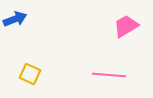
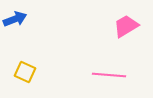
yellow square: moved 5 px left, 2 px up
